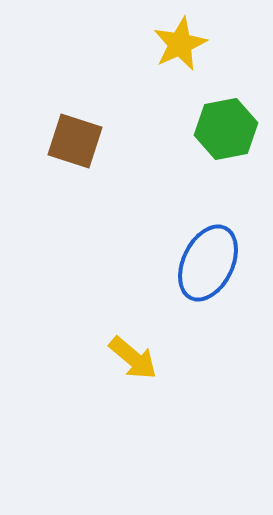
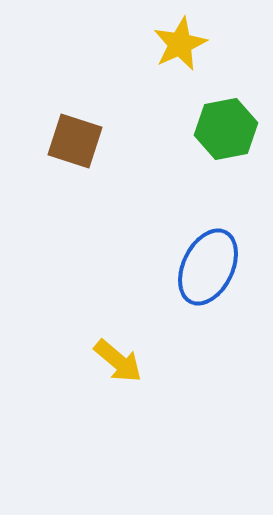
blue ellipse: moved 4 px down
yellow arrow: moved 15 px left, 3 px down
